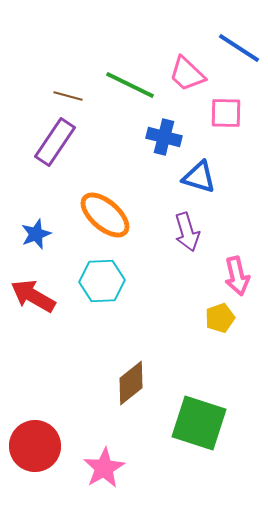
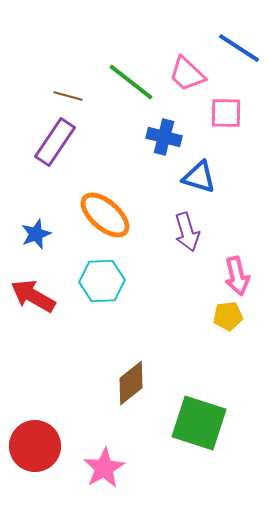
green line: moved 1 px right, 3 px up; rotated 12 degrees clockwise
yellow pentagon: moved 8 px right, 2 px up; rotated 12 degrees clockwise
